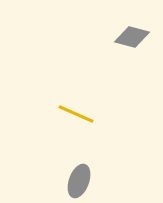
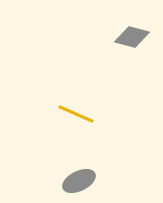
gray ellipse: rotated 44 degrees clockwise
